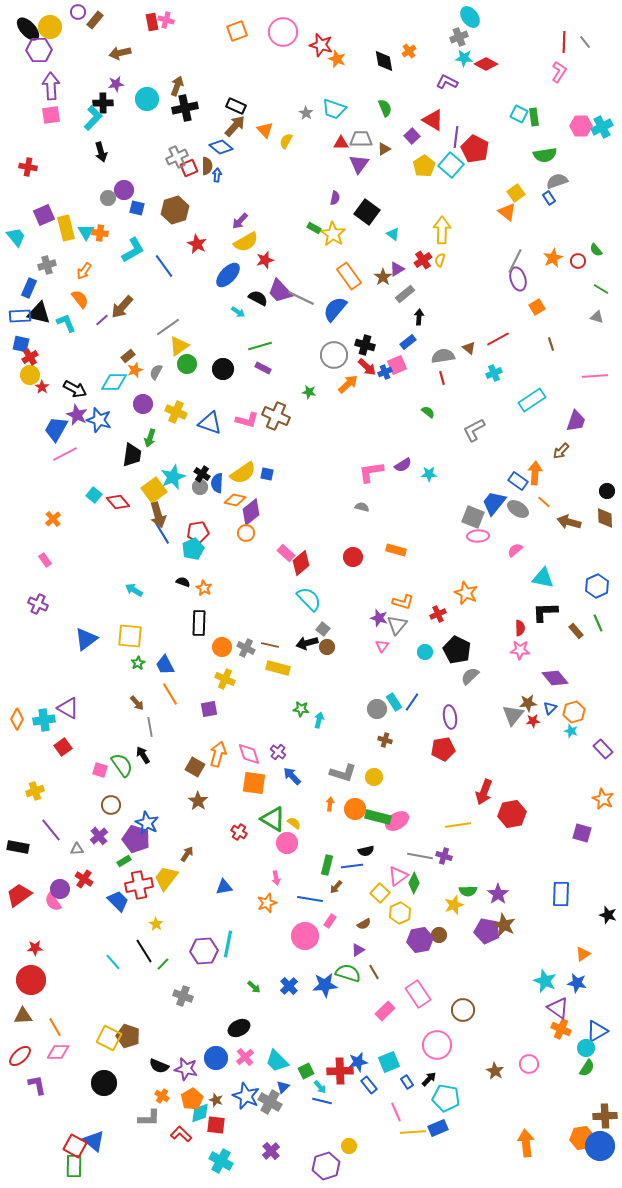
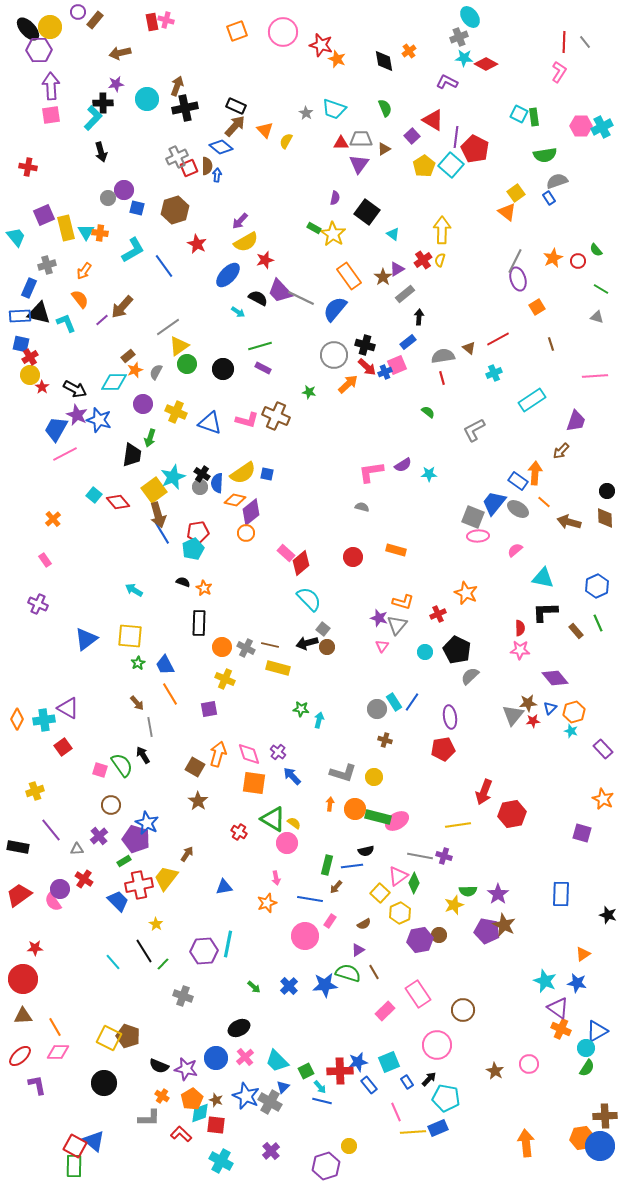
red circle at (31, 980): moved 8 px left, 1 px up
